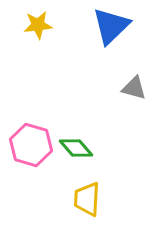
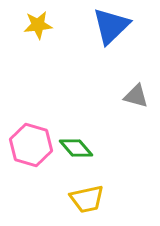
gray triangle: moved 2 px right, 8 px down
yellow trapezoid: rotated 105 degrees counterclockwise
